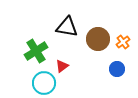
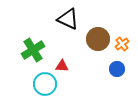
black triangle: moved 1 px right, 8 px up; rotated 15 degrees clockwise
orange cross: moved 1 px left, 2 px down
green cross: moved 3 px left, 1 px up
red triangle: rotated 40 degrees clockwise
cyan circle: moved 1 px right, 1 px down
